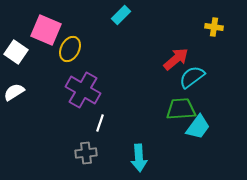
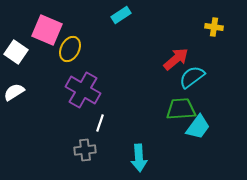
cyan rectangle: rotated 12 degrees clockwise
pink square: moved 1 px right
gray cross: moved 1 px left, 3 px up
